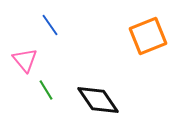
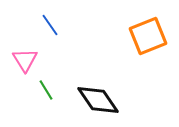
pink triangle: rotated 8 degrees clockwise
